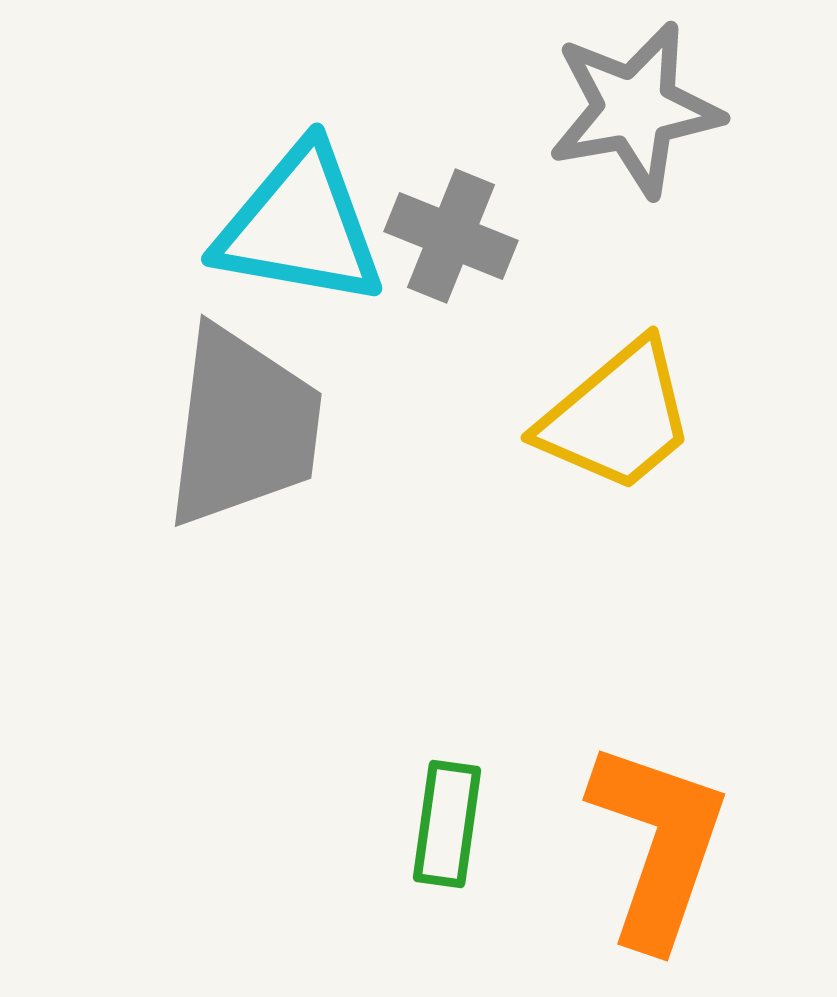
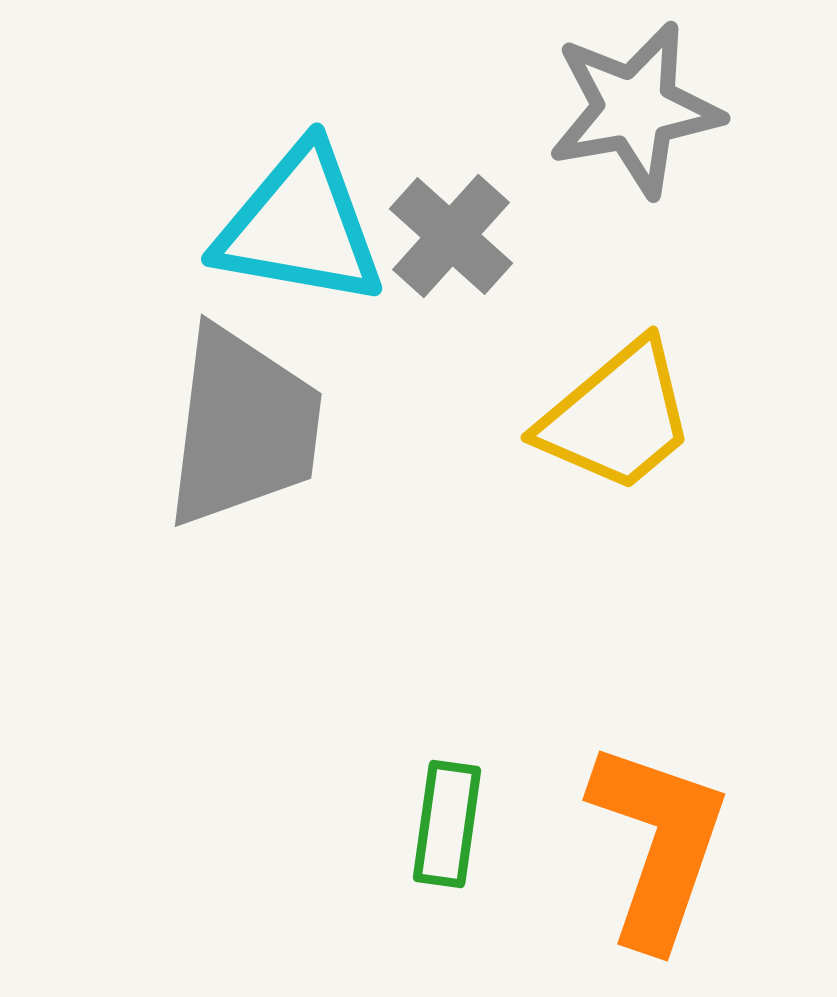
gray cross: rotated 20 degrees clockwise
